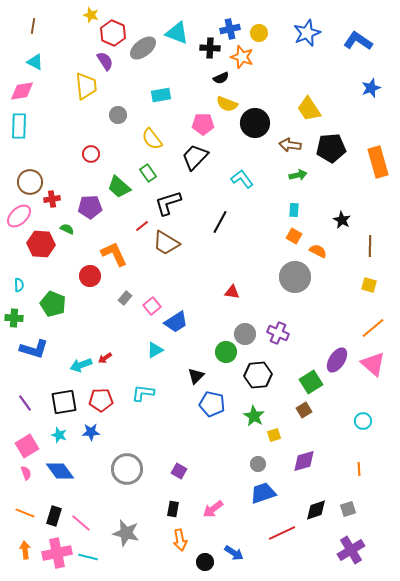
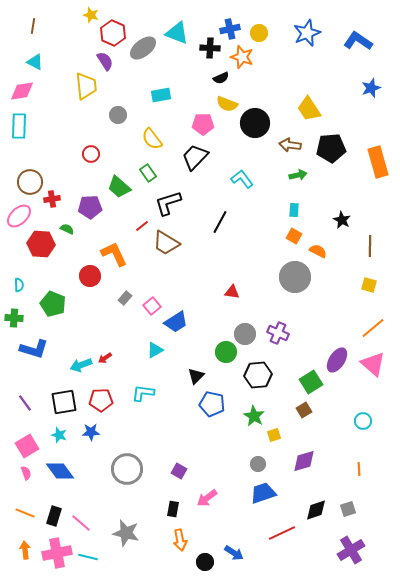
pink arrow at (213, 509): moved 6 px left, 11 px up
